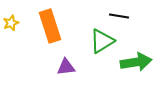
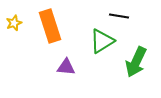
yellow star: moved 3 px right
green arrow: rotated 124 degrees clockwise
purple triangle: rotated 12 degrees clockwise
